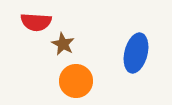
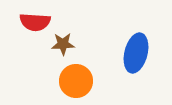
red semicircle: moved 1 px left
brown star: rotated 30 degrees counterclockwise
